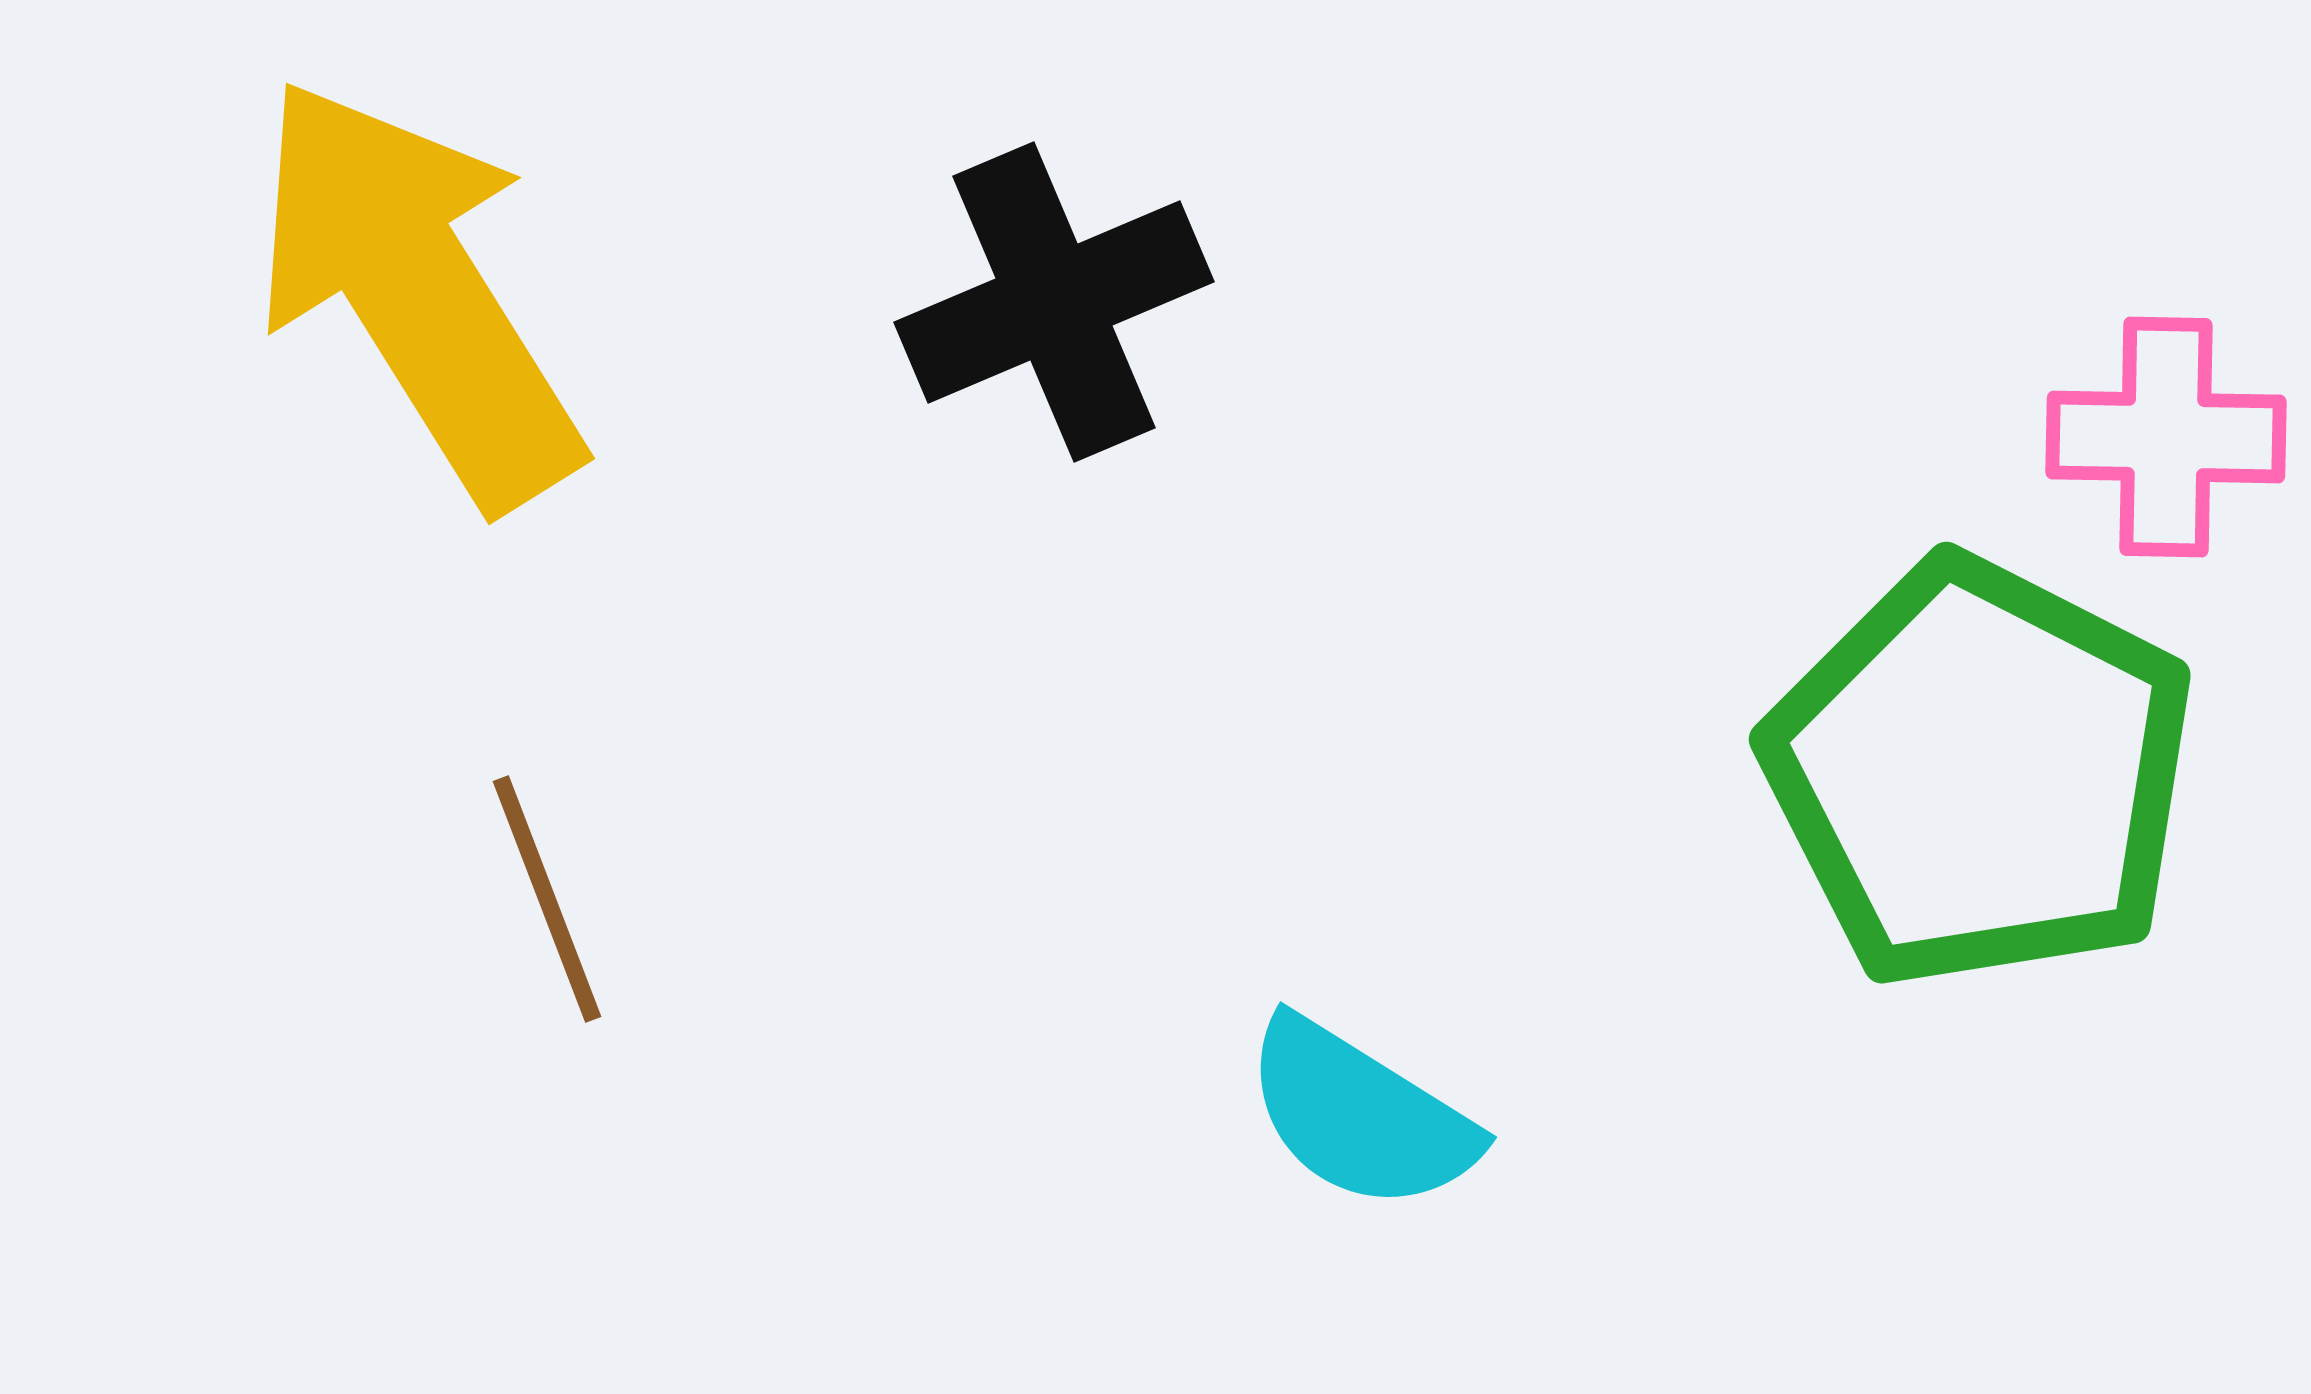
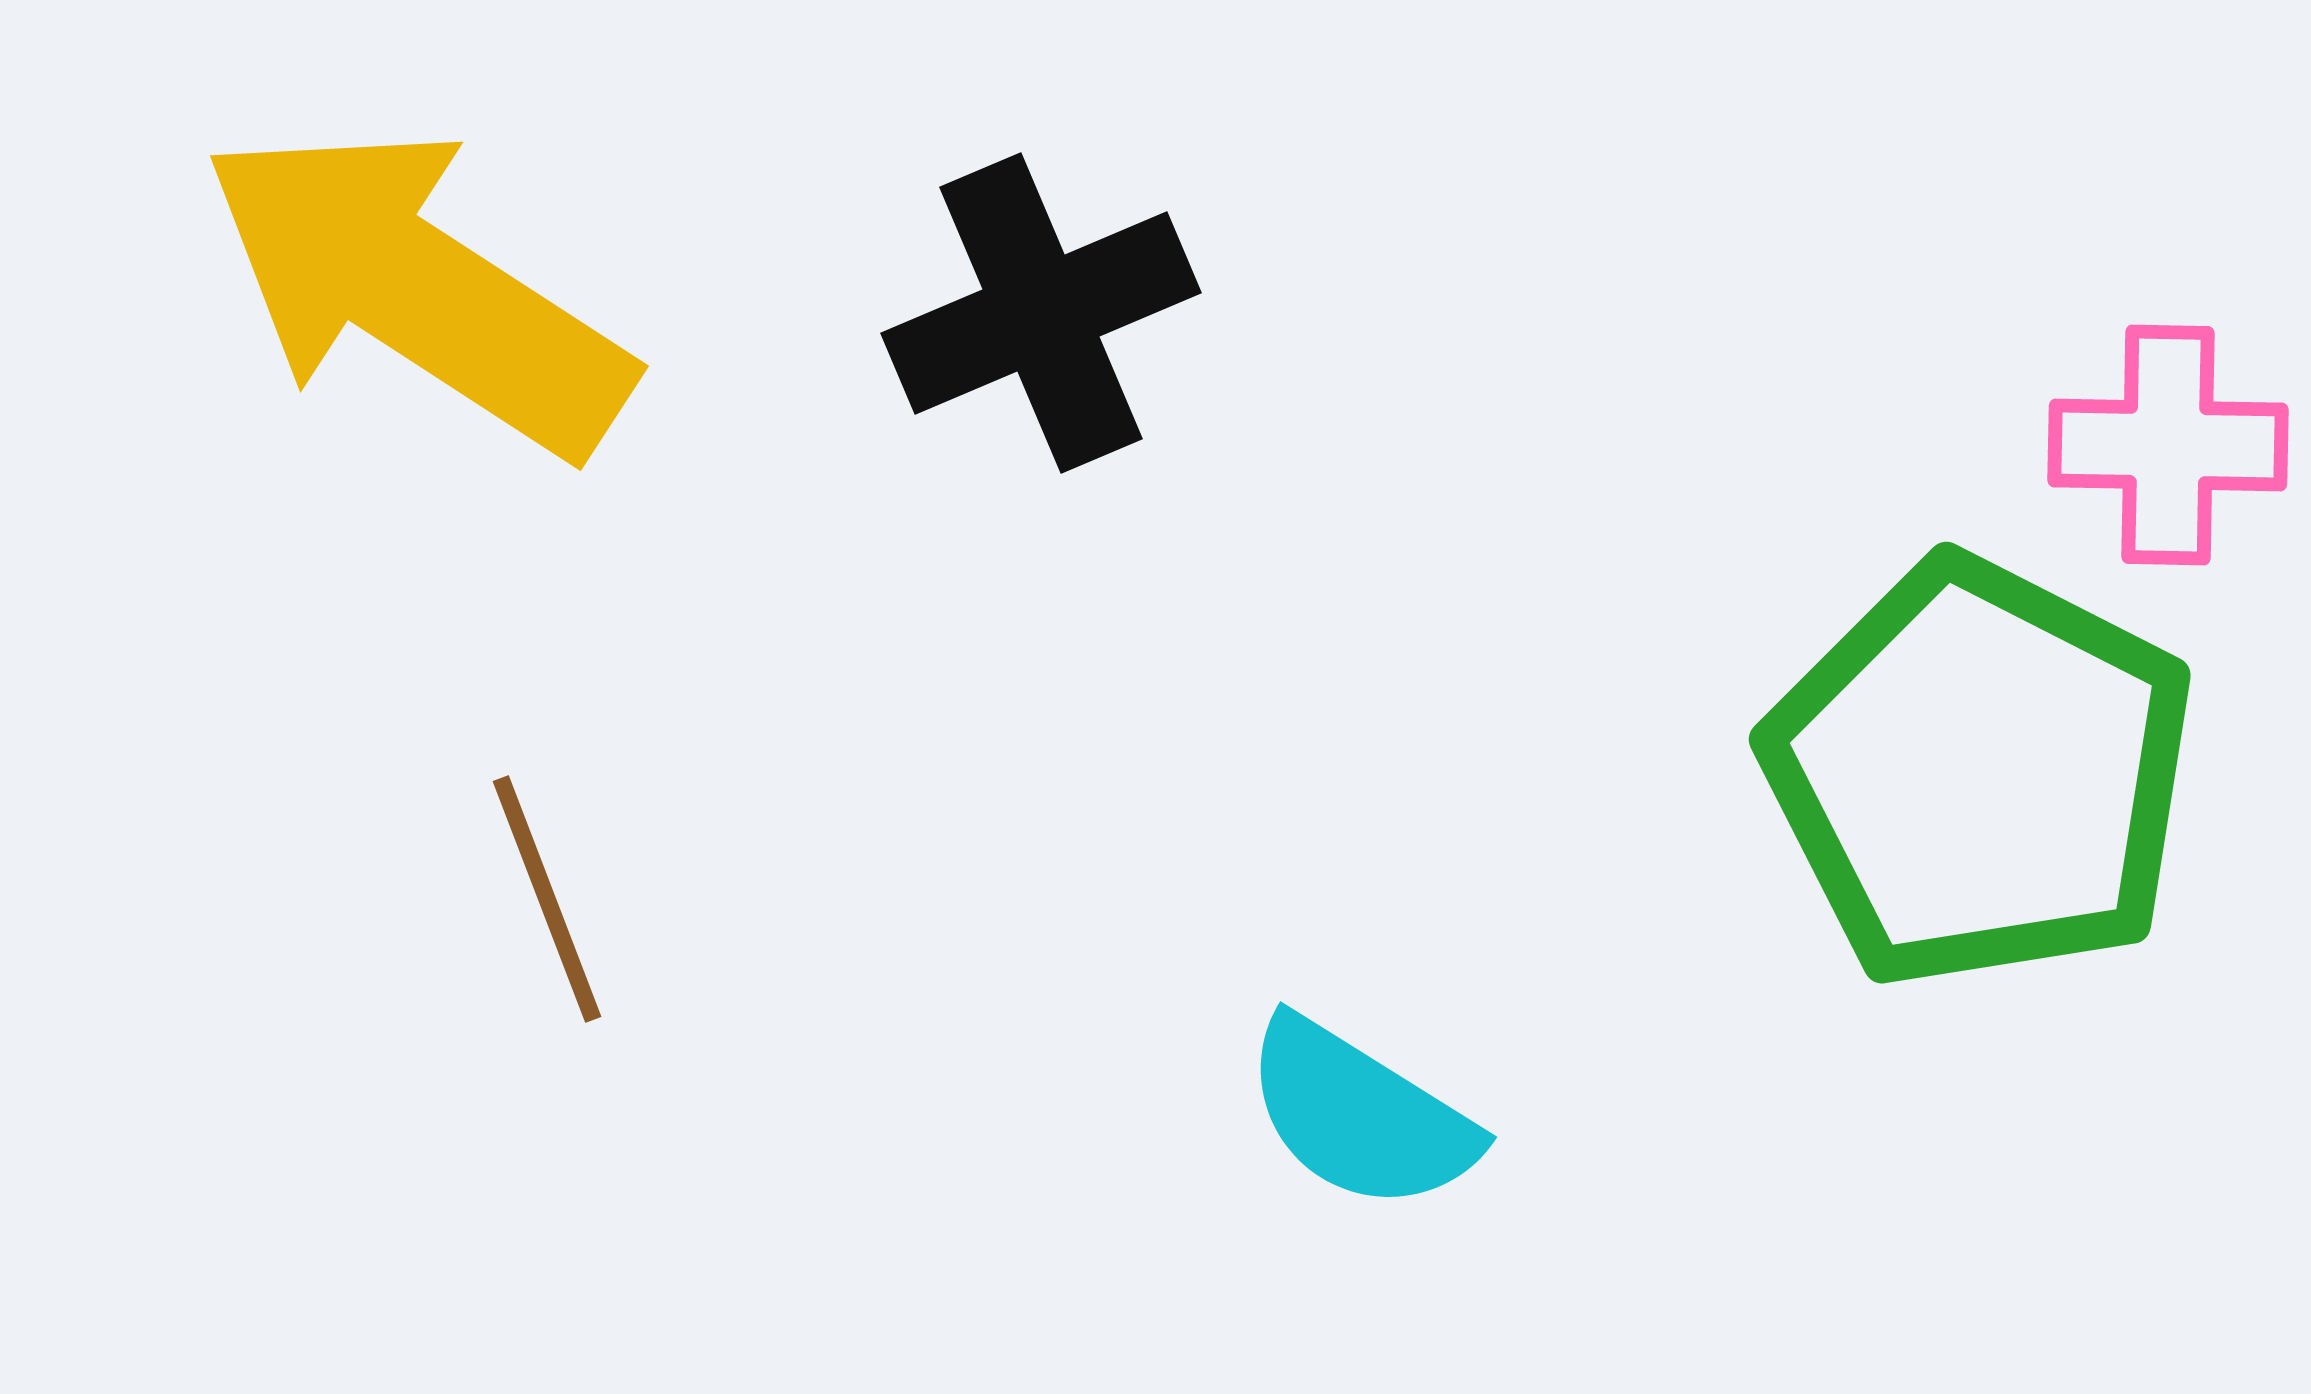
yellow arrow: moved 2 px up; rotated 25 degrees counterclockwise
black cross: moved 13 px left, 11 px down
pink cross: moved 2 px right, 8 px down
